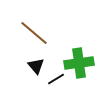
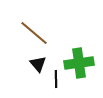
black triangle: moved 2 px right, 2 px up
black line: rotated 60 degrees counterclockwise
